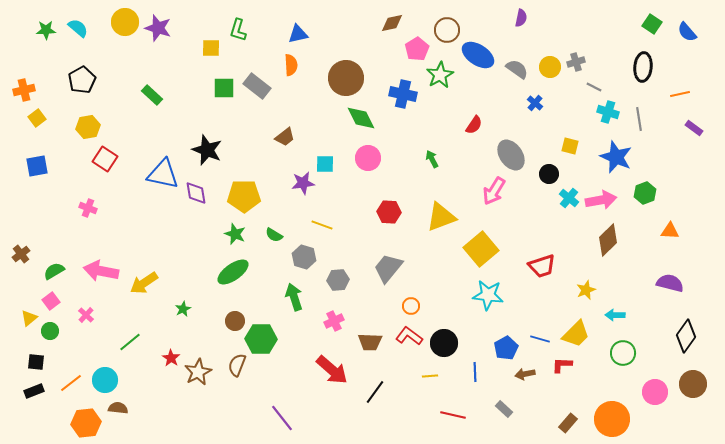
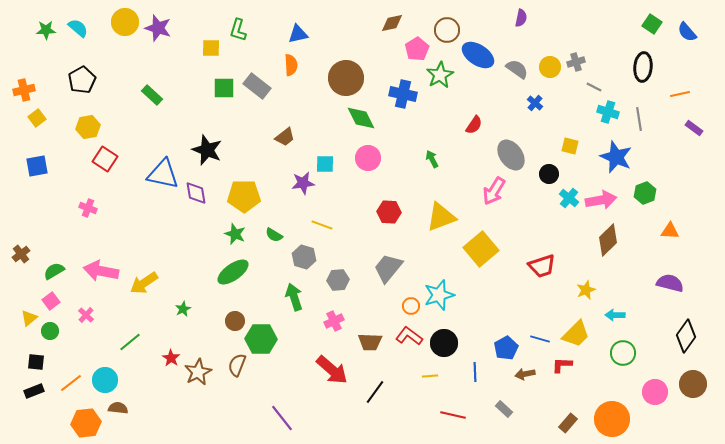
cyan star at (488, 295): moved 49 px left; rotated 24 degrees counterclockwise
